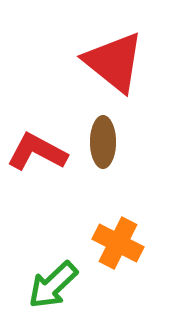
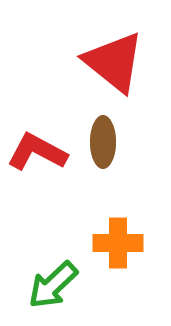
orange cross: rotated 27 degrees counterclockwise
